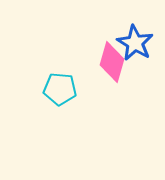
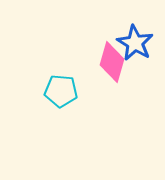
cyan pentagon: moved 1 px right, 2 px down
